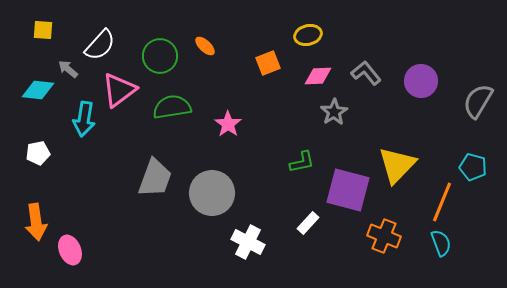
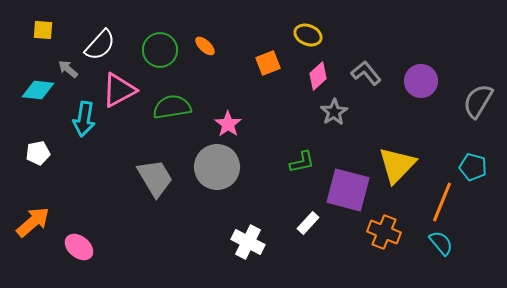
yellow ellipse: rotated 36 degrees clockwise
green circle: moved 6 px up
pink diamond: rotated 40 degrees counterclockwise
pink triangle: rotated 9 degrees clockwise
gray trapezoid: rotated 51 degrees counterclockwise
gray circle: moved 5 px right, 26 px up
orange arrow: moved 3 px left; rotated 123 degrees counterclockwise
orange cross: moved 4 px up
cyan semicircle: rotated 20 degrees counterclockwise
pink ellipse: moved 9 px right, 3 px up; rotated 28 degrees counterclockwise
